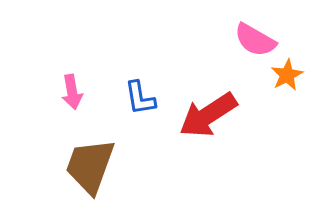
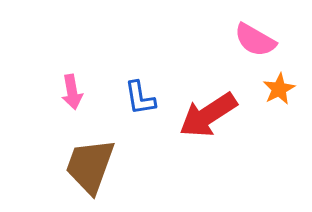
orange star: moved 8 px left, 14 px down
